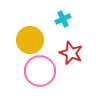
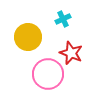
yellow circle: moved 2 px left, 3 px up
pink circle: moved 8 px right, 3 px down
